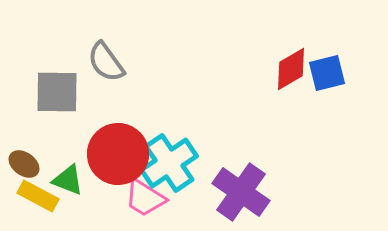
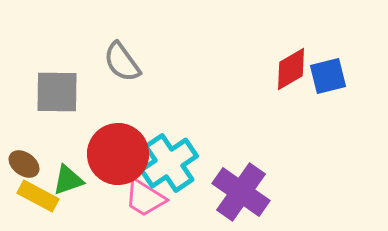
gray semicircle: moved 16 px right
blue square: moved 1 px right, 3 px down
green triangle: rotated 40 degrees counterclockwise
